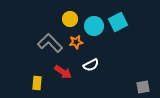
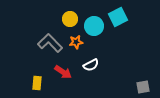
cyan square: moved 5 px up
